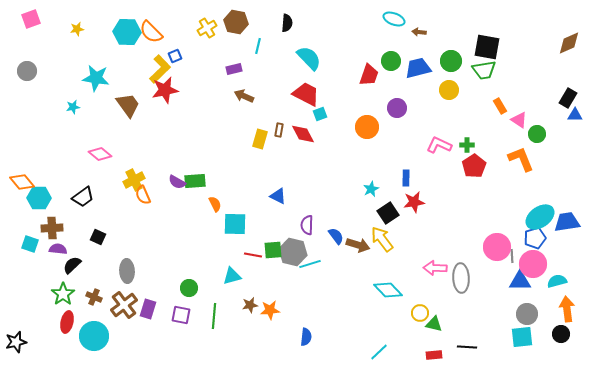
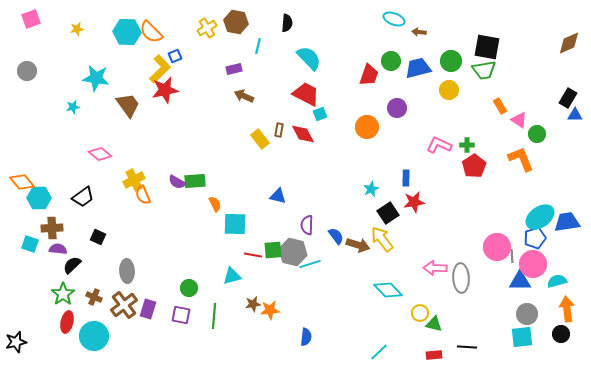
yellow rectangle at (260, 139): rotated 54 degrees counterclockwise
blue triangle at (278, 196): rotated 12 degrees counterclockwise
brown star at (250, 305): moved 3 px right, 1 px up
